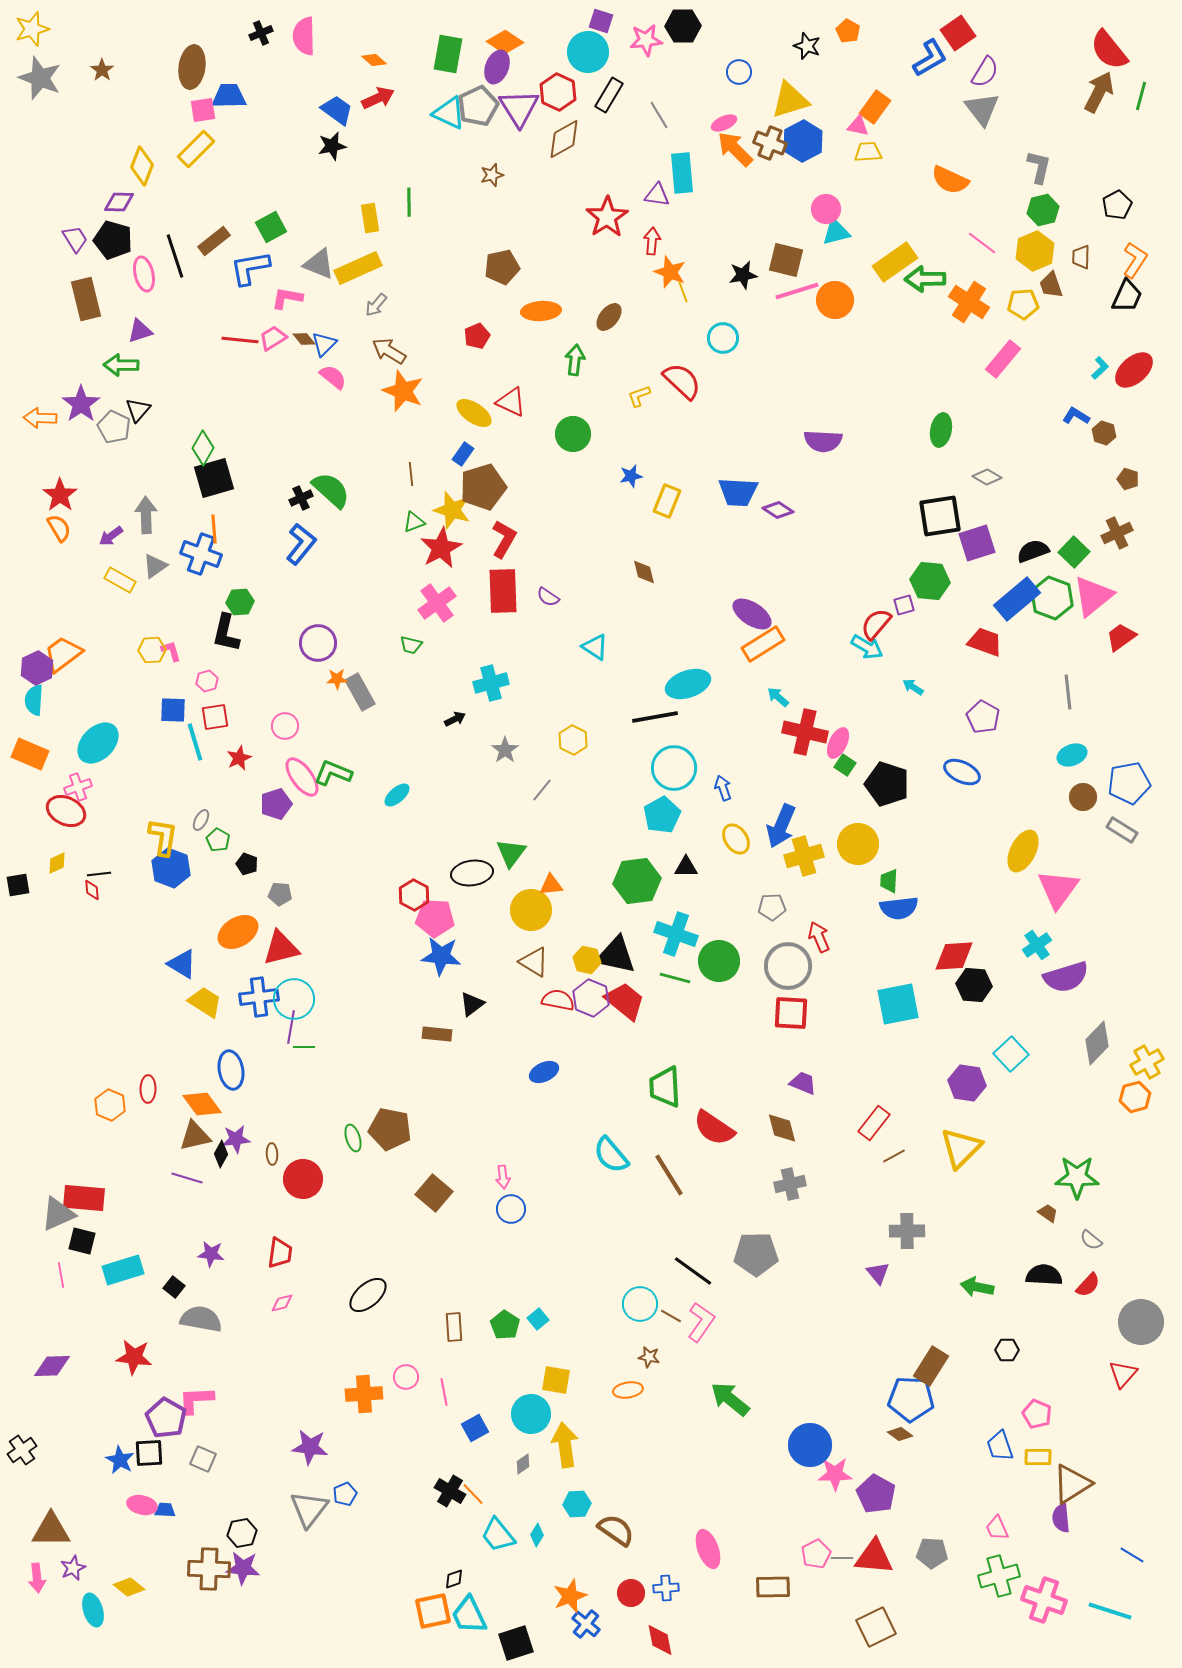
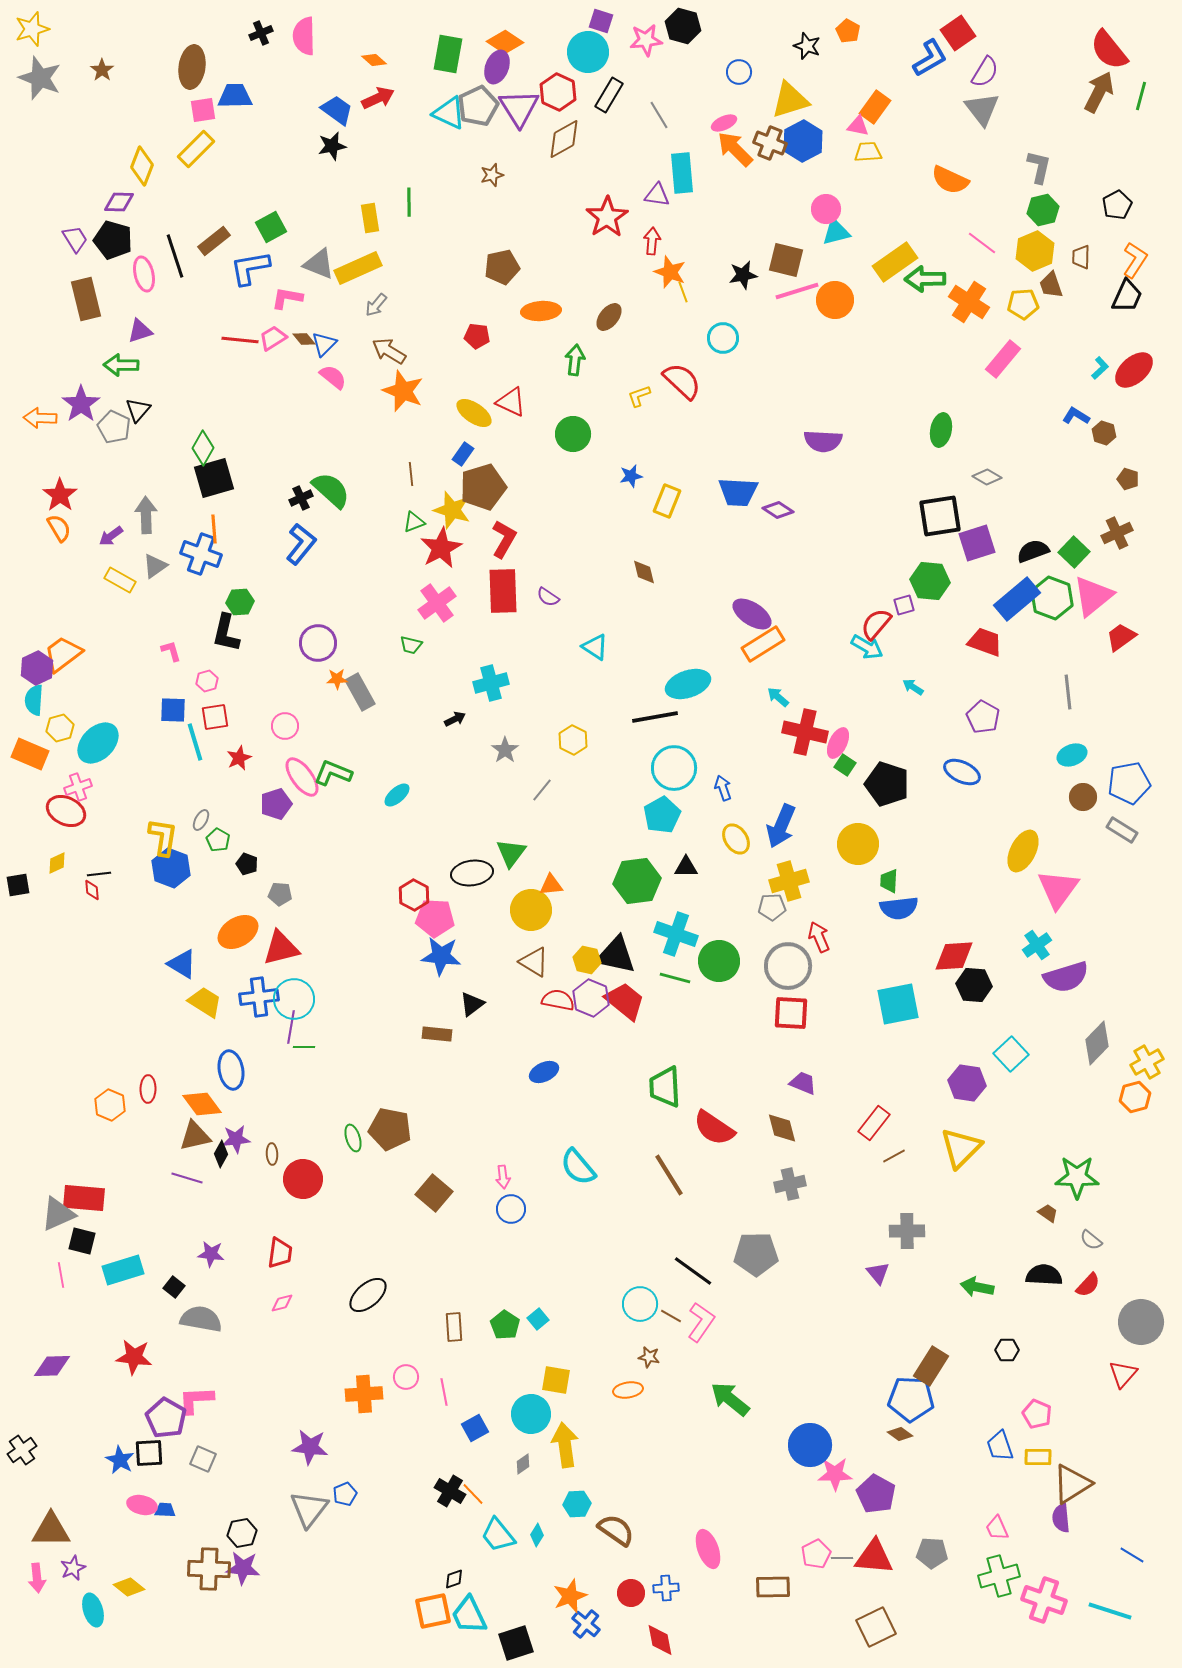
black hexagon at (683, 26): rotated 16 degrees clockwise
blue trapezoid at (229, 96): moved 6 px right
red pentagon at (477, 336): rotated 30 degrees clockwise
yellow hexagon at (152, 650): moved 92 px left, 78 px down; rotated 12 degrees counterclockwise
yellow cross at (804, 856): moved 15 px left, 25 px down
cyan semicircle at (611, 1155): moved 33 px left, 12 px down
